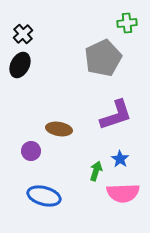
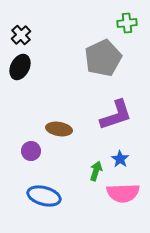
black cross: moved 2 px left, 1 px down
black ellipse: moved 2 px down
